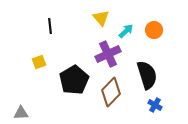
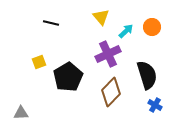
yellow triangle: moved 1 px up
black line: moved 1 px right, 3 px up; rotated 70 degrees counterclockwise
orange circle: moved 2 px left, 3 px up
black pentagon: moved 6 px left, 3 px up
